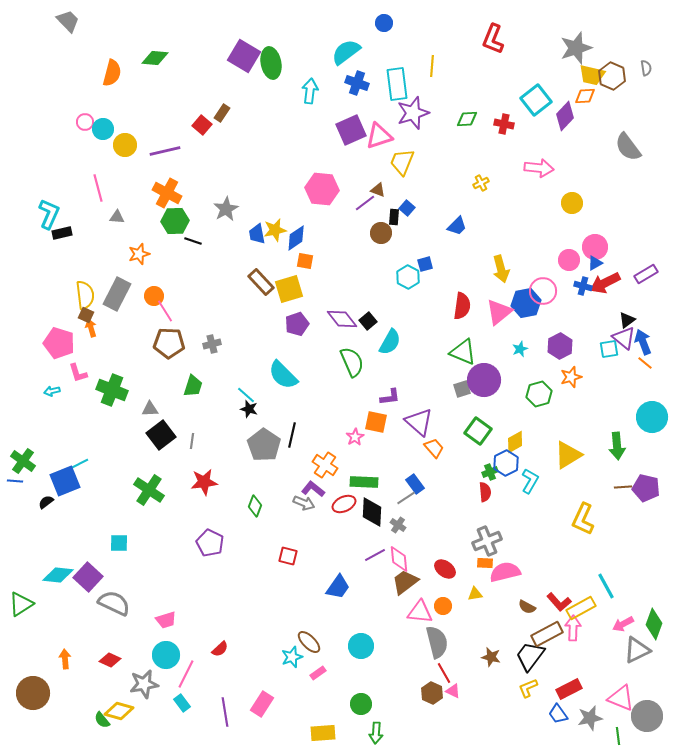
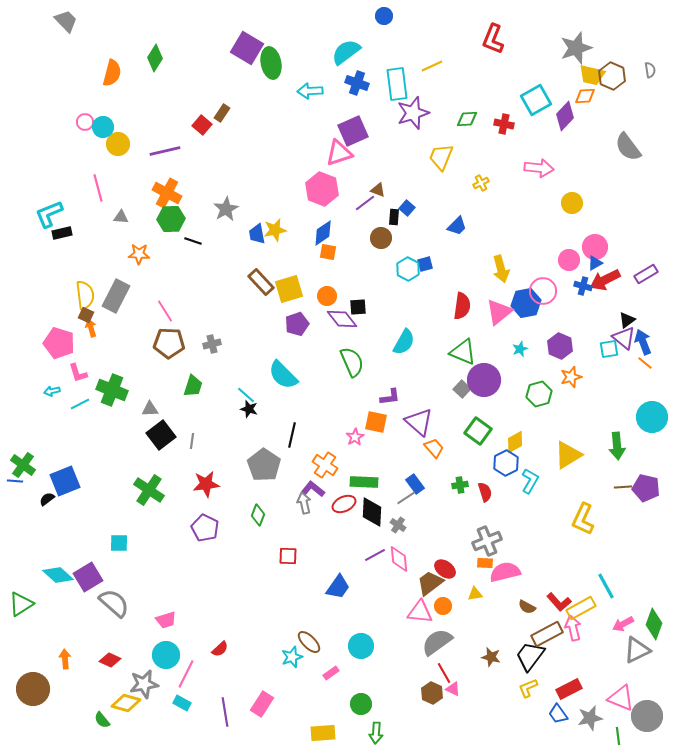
gray trapezoid at (68, 21): moved 2 px left
blue circle at (384, 23): moved 7 px up
purple square at (244, 56): moved 3 px right, 8 px up
green diamond at (155, 58): rotated 64 degrees counterclockwise
yellow line at (432, 66): rotated 60 degrees clockwise
gray semicircle at (646, 68): moved 4 px right, 2 px down
cyan arrow at (310, 91): rotated 100 degrees counterclockwise
cyan square at (536, 100): rotated 8 degrees clockwise
cyan circle at (103, 129): moved 2 px up
purple square at (351, 130): moved 2 px right, 1 px down
pink triangle at (379, 136): moved 40 px left, 17 px down
yellow circle at (125, 145): moved 7 px left, 1 px up
yellow trapezoid at (402, 162): moved 39 px right, 5 px up
pink hexagon at (322, 189): rotated 16 degrees clockwise
cyan L-shape at (49, 214): rotated 136 degrees counterclockwise
gray triangle at (117, 217): moved 4 px right
green hexagon at (175, 221): moved 4 px left, 2 px up
brown circle at (381, 233): moved 5 px down
blue diamond at (296, 238): moved 27 px right, 5 px up
orange star at (139, 254): rotated 20 degrees clockwise
orange square at (305, 261): moved 23 px right, 9 px up
cyan hexagon at (408, 277): moved 8 px up
red arrow at (605, 283): moved 3 px up
gray rectangle at (117, 294): moved 1 px left, 2 px down
orange circle at (154, 296): moved 173 px right
black square at (368, 321): moved 10 px left, 14 px up; rotated 36 degrees clockwise
cyan semicircle at (390, 342): moved 14 px right
purple hexagon at (560, 346): rotated 10 degrees counterclockwise
gray square at (462, 389): rotated 30 degrees counterclockwise
gray pentagon at (264, 445): moved 20 px down
green cross at (23, 461): moved 4 px down
cyan line at (79, 464): moved 1 px right, 60 px up
green cross at (490, 472): moved 30 px left, 13 px down; rotated 14 degrees clockwise
red star at (204, 482): moved 2 px right, 2 px down
red semicircle at (485, 492): rotated 12 degrees counterclockwise
black semicircle at (46, 502): moved 1 px right, 3 px up
gray arrow at (304, 503): rotated 125 degrees counterclockwise
green diamond at (255, 506): moved 3 px right, 9 px down
purple pentagon at (210, 543): moved 5 px left, 15 px up
red square at (288, 556): rotated 12 degrees counterclockwise
cyan diamond at (58, 575): rotated 36 degrees clockwise
purple square at (88, 577): rotated 16 degrees clockwise
brown trapezoid at (405, 582): moved 25 px right, 1 px down
gray semicircle at (114, 603): rotated 16 degrees clockwise
pink arrow at (573, 628): rotated 15 degrees counterclockwise
gray semicircle at (437, 642): rotated 112 degrees counterclockwise
pink rectangle at (318, 673): moved 13 px right
pink triangle at (453, 691): moved 2 px up
brown circle at (33, 693): moved 4 px up
cyan rectangle at (182, 703): rotated 24 degrees counterclockwise
yellow diamond at (119, 711): moved 7 px right, 8 px up
